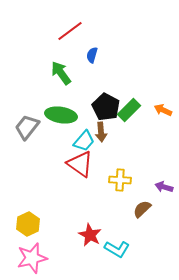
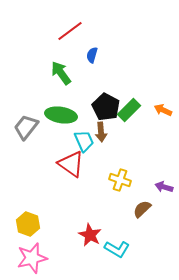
gray trapezoid: moved 1 px left
cyan trapezoid: rotated 65 degrees counterclockwise
red triangle: moved 9 px left
yellow cross: rotated 15 degrees clockwise
yellow hexagon: rotated 15 degrees counterclockwise
